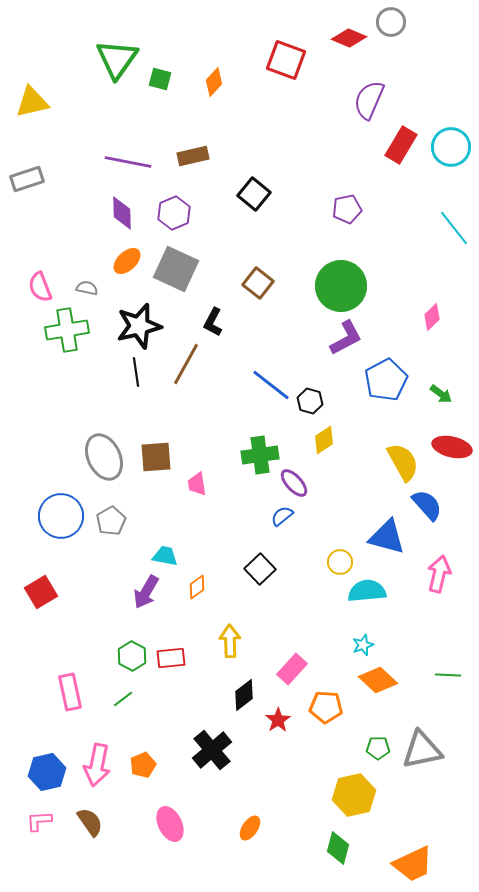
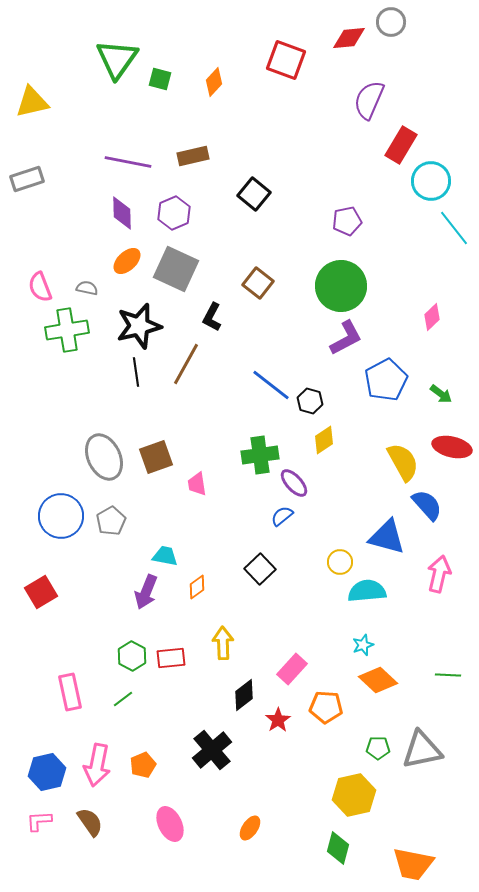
red diamond at (349, 38): rotated 28 degrees counterclockwise
cyan circle at (451, 147): moved 20 px left, 34 px down
purple pentagon at (347, 209): moved 12 px down
black L-shape at (213, 322): moved 1 px left, 5 px up
brown square at (156, 457): rotated 16 degrees counterclockwise
purple arrow at (146, 592): rotated 8 degrees counterclockwise
yellow arrow at (230, 641): moved 7 px left, 2 px down
orange trapezoid at (413, 864): rotated 36 degrees clockwise
